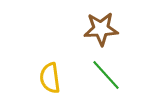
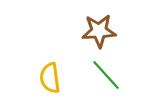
brown star: moved 2 px left, 2 px down
